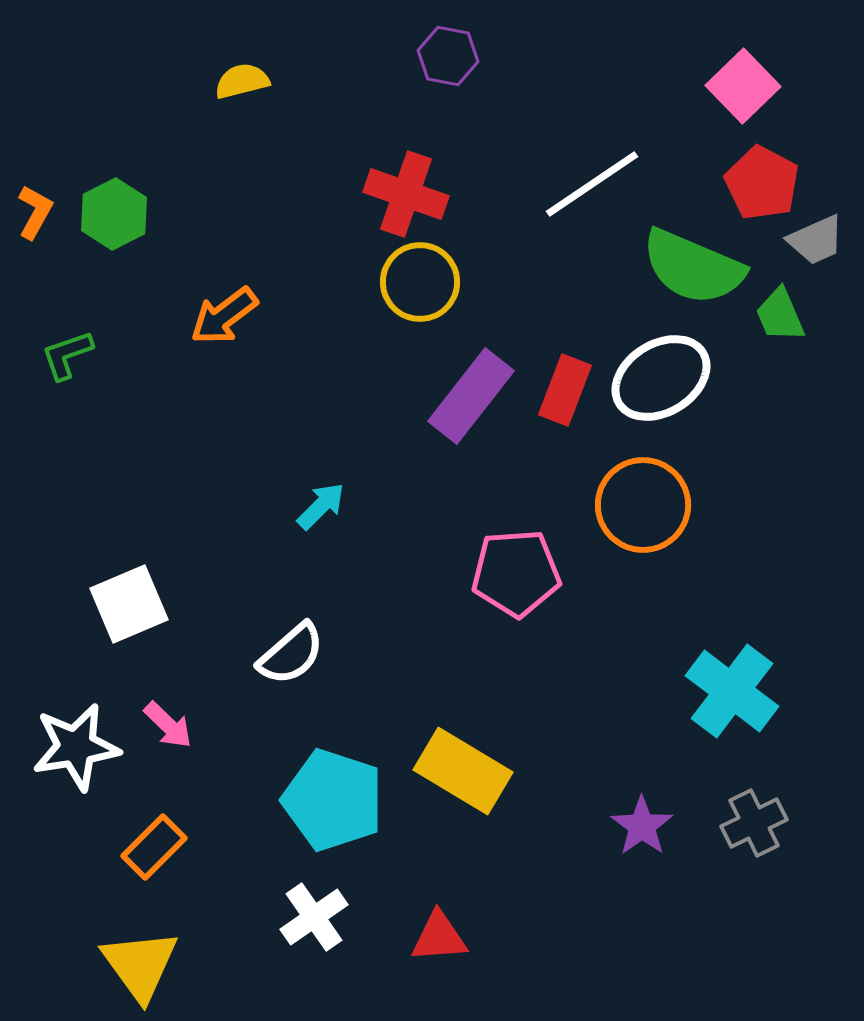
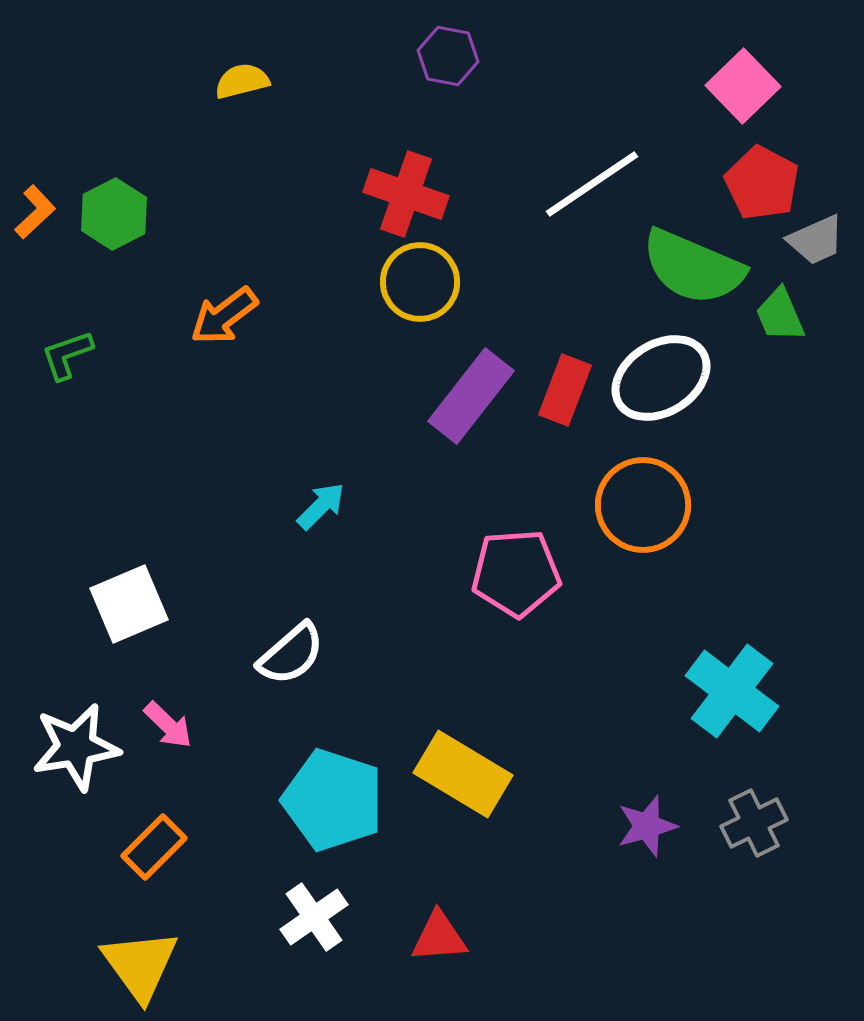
orange L-shape: rotated 18 degrees clockwise
yellow rectangle: moved 3 px down
purple star: moved 5 px right; rotated 20 degrees clockwise
